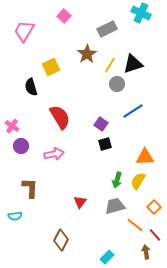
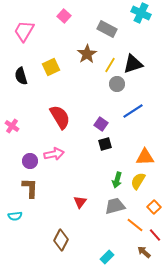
gray rectangle: rotated 54 degrees clockwise
black semicircle: moved 10 px left, 11 px up
purple circle: moved 9 px right, 15 px down
brown arrow: moved 2 px left; rotated 40 degrees counterclockwise
